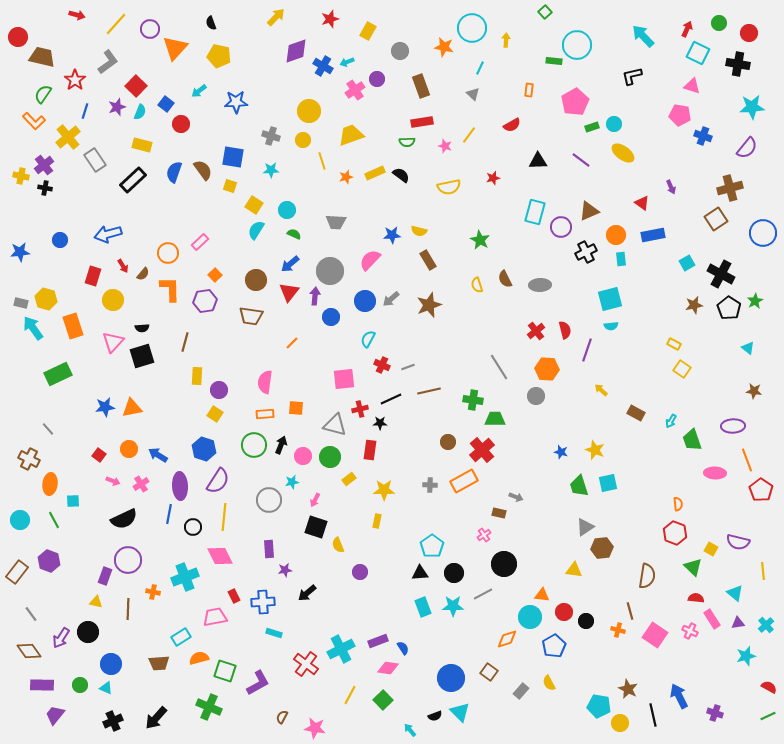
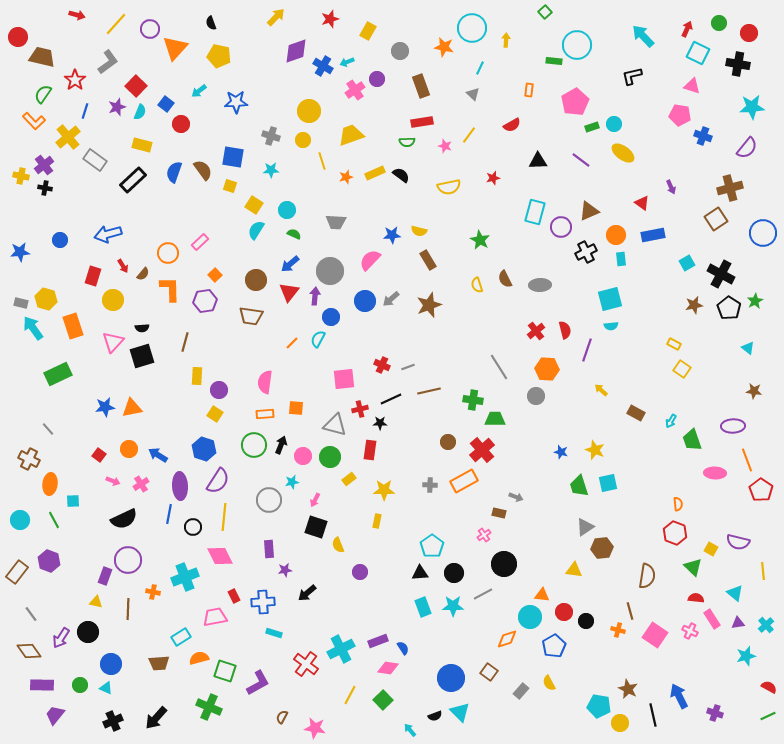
gray rectangle at (95, 160): rotated 20 degrees counterclockwise
cyan semicircle at (368, 339): moved 50 px left
